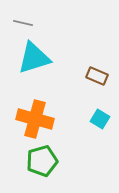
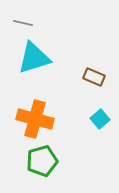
brown rectangle: moved 3 px left, 1 px down
cyan square: rotated 18 degrees clockwise
